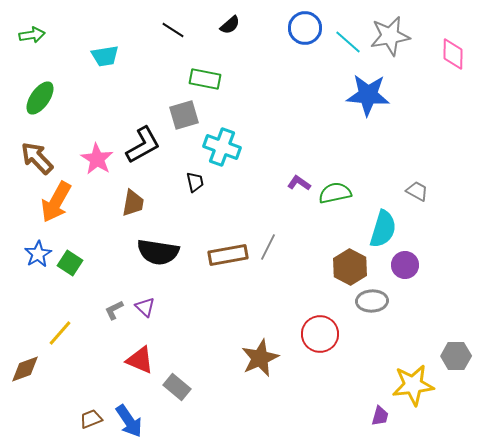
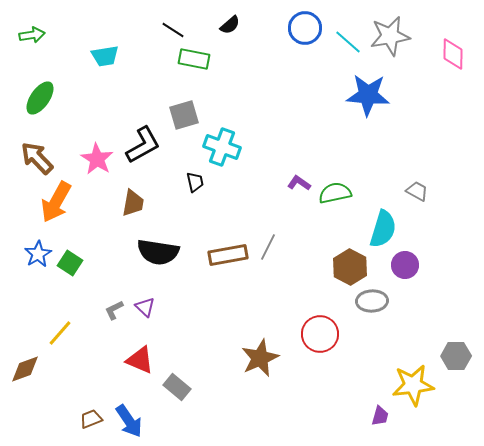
green rectangle at (205, 79): moved 11 px left, 20 px up
